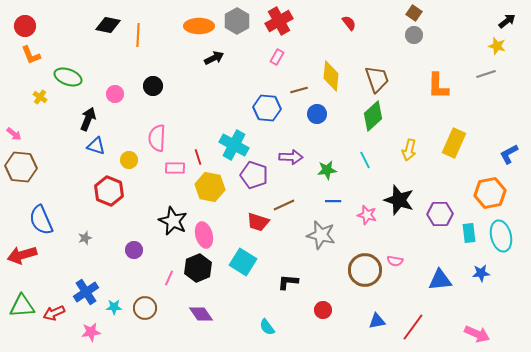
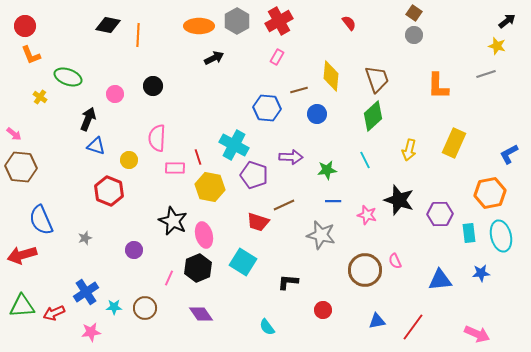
pink semicircle at (395, 261): rotated 56 degrees clockwise
